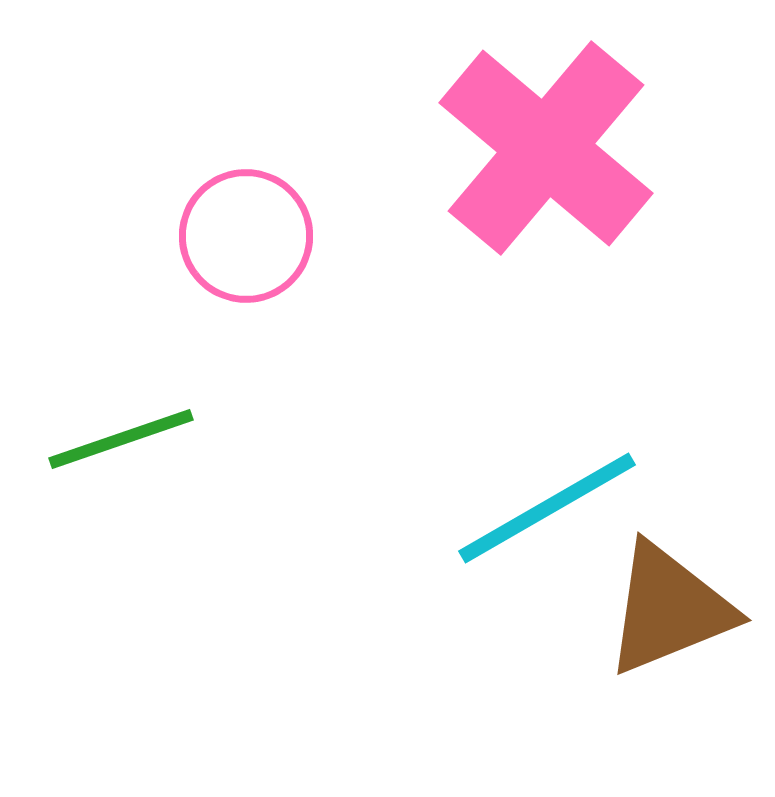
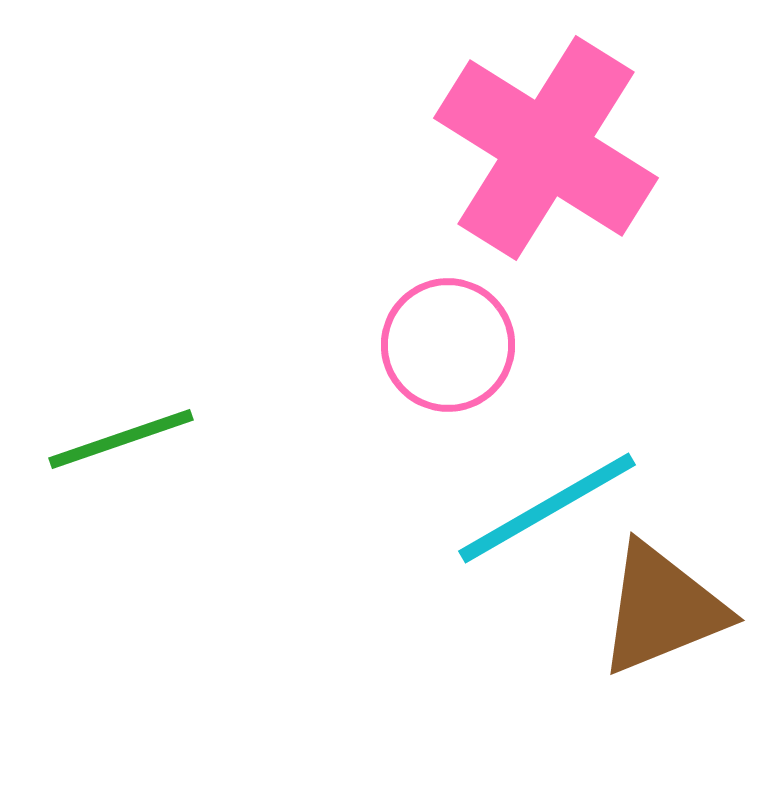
pink cross: rotated 8 degrees counterclockwise
pink circle: moved 202 px right, 109 px down
brown triangle: moved 7 px left
